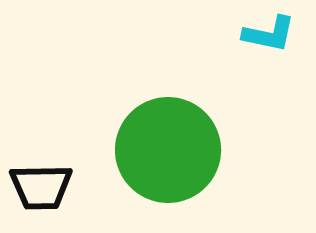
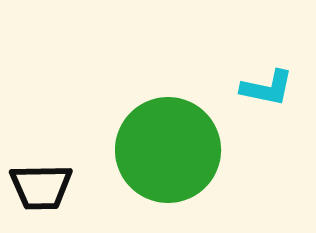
cyan L-shape: moved 2 px left, 54 px down
